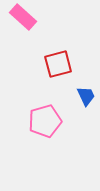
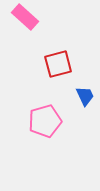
pink rectangle: moved 2 px right
blue trapezoid: moved 1 px left
